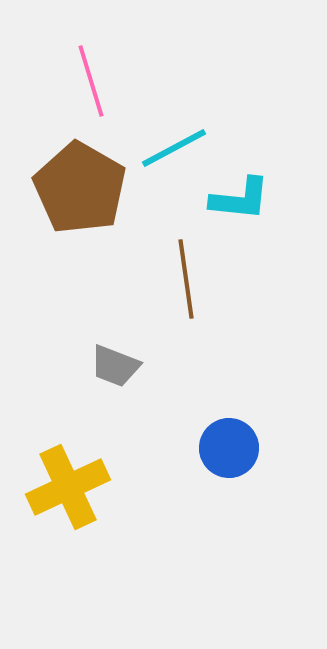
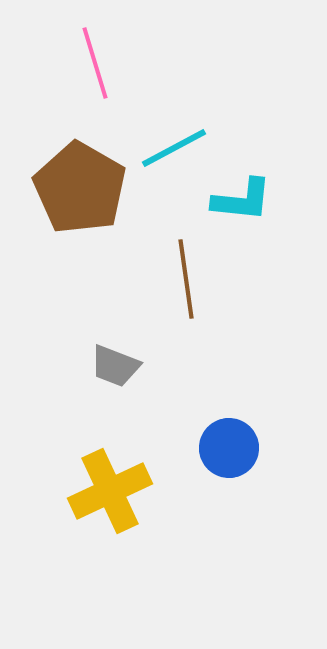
pink line: moved 4 px right, 18 px up
cyan L-shape: moved 2 px right, 1 px down
yellow cross: moved 42 px right, 4 px down
